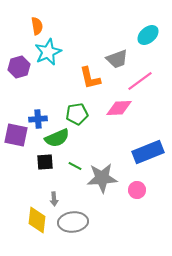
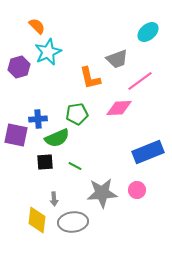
orange semicircle: rotated 36 degrees counterclockwise
cyan ellipse: moved 3 px up
gray star: moved 15 px down
